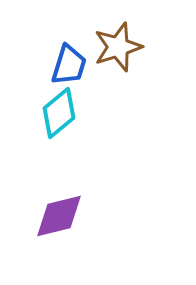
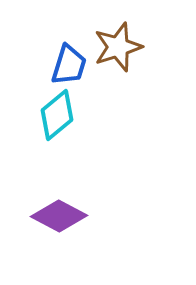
cyan diamond: moved 2 px left, 2 px down
purple diamond: rotated 42 degrees clockwise
